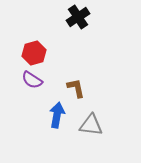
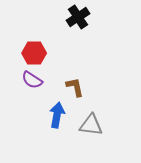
red hexagon: rotated 15 degrees clockwise
brown L-shape: moved 1 px left, 1 px up
